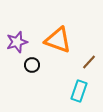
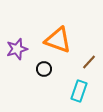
purple star: moved 7 px down
black circle: moved 12 px right, 4 px down
